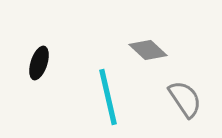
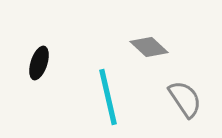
gray diamond: moved 1 px right, 3 px up
